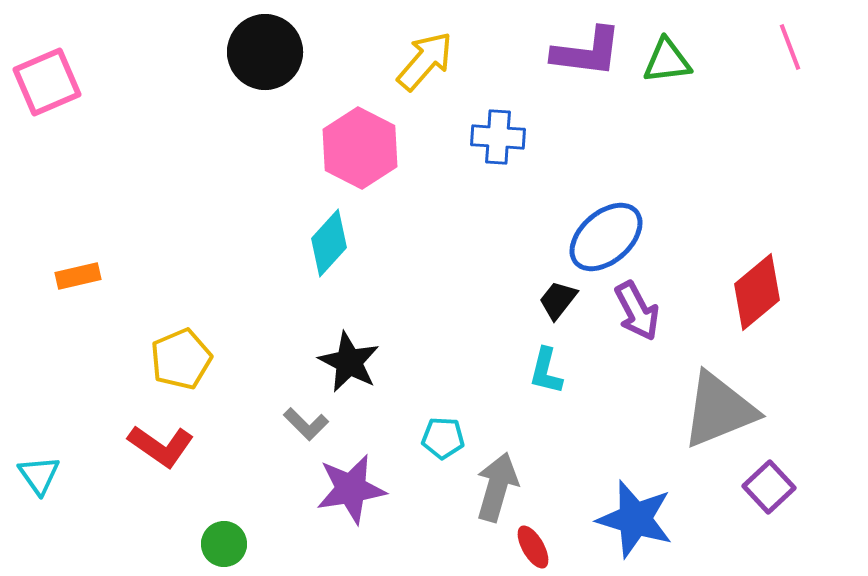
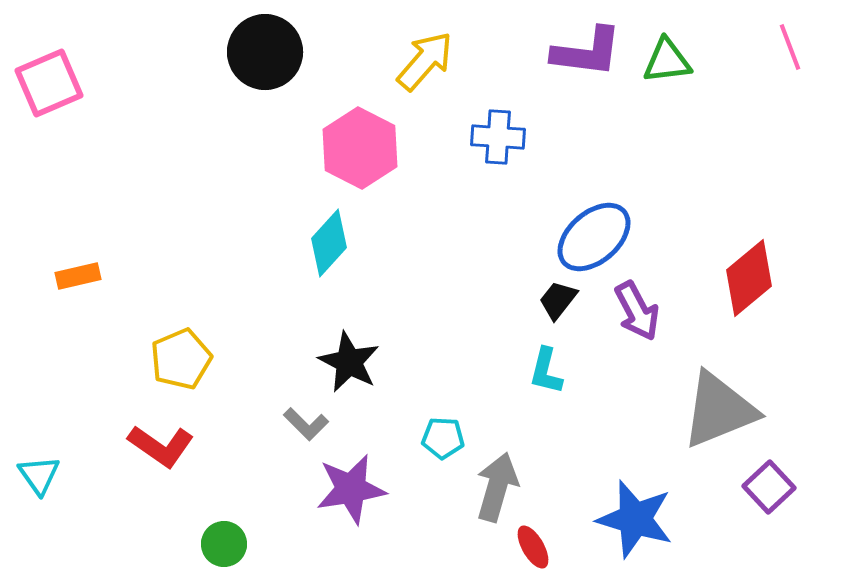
pink square: moved 2 px right, 1 px down
blue ellipse: moved 12 px left
red diamond: moved 8 px left, 14 px up
